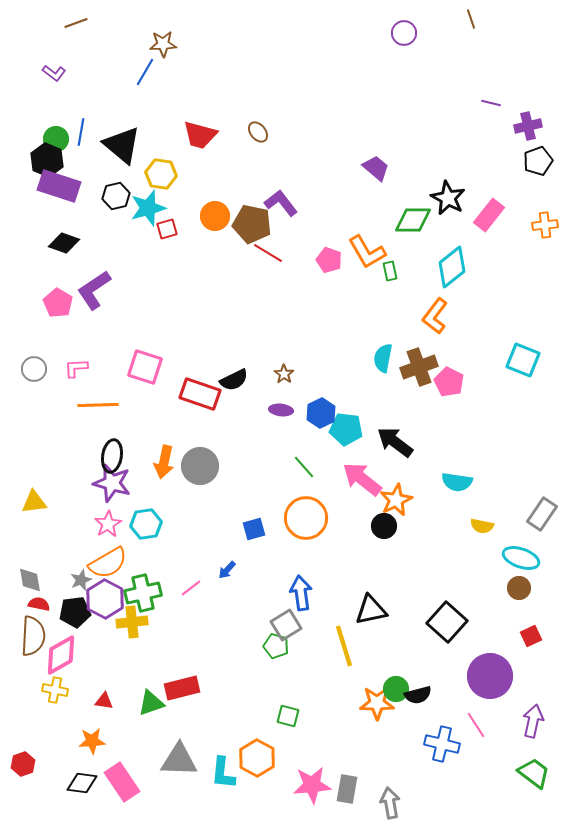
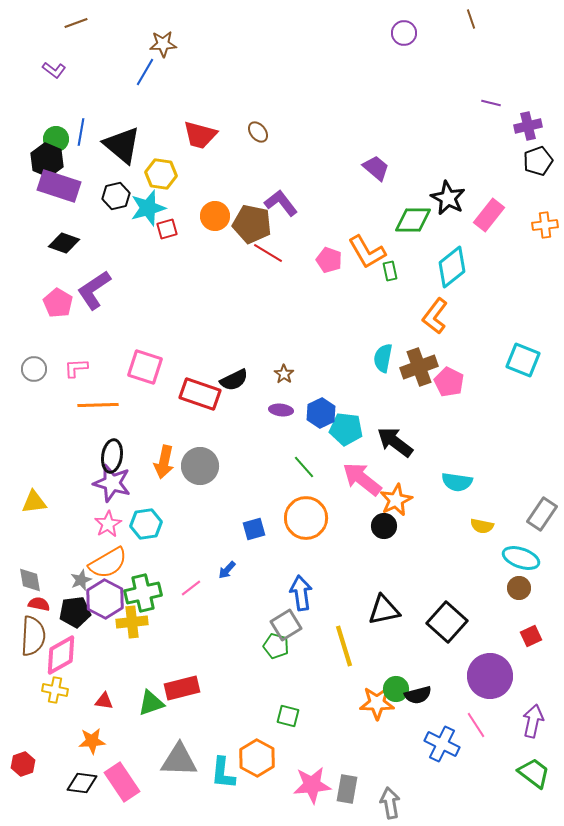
purple L-shape at (54, 73): moved 3 px up
black triangle at (371, 610): moved 13 px right
blue cross at (442, 744): rotated 12 degrees clockwise
